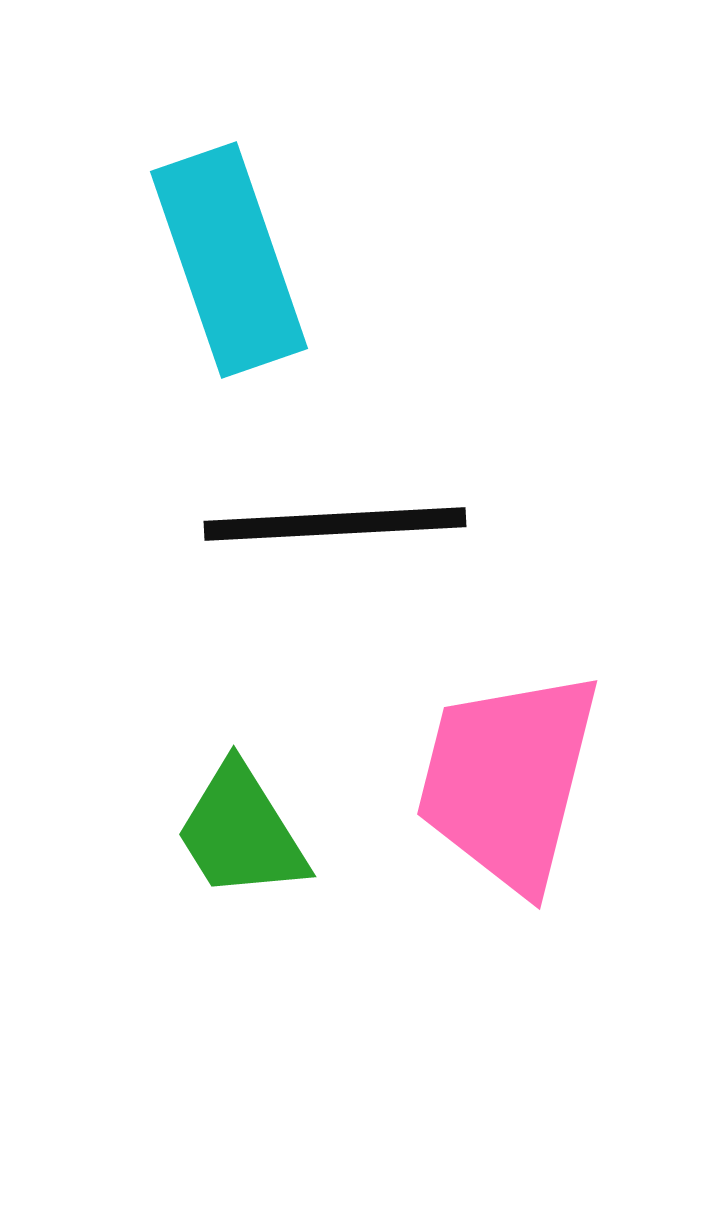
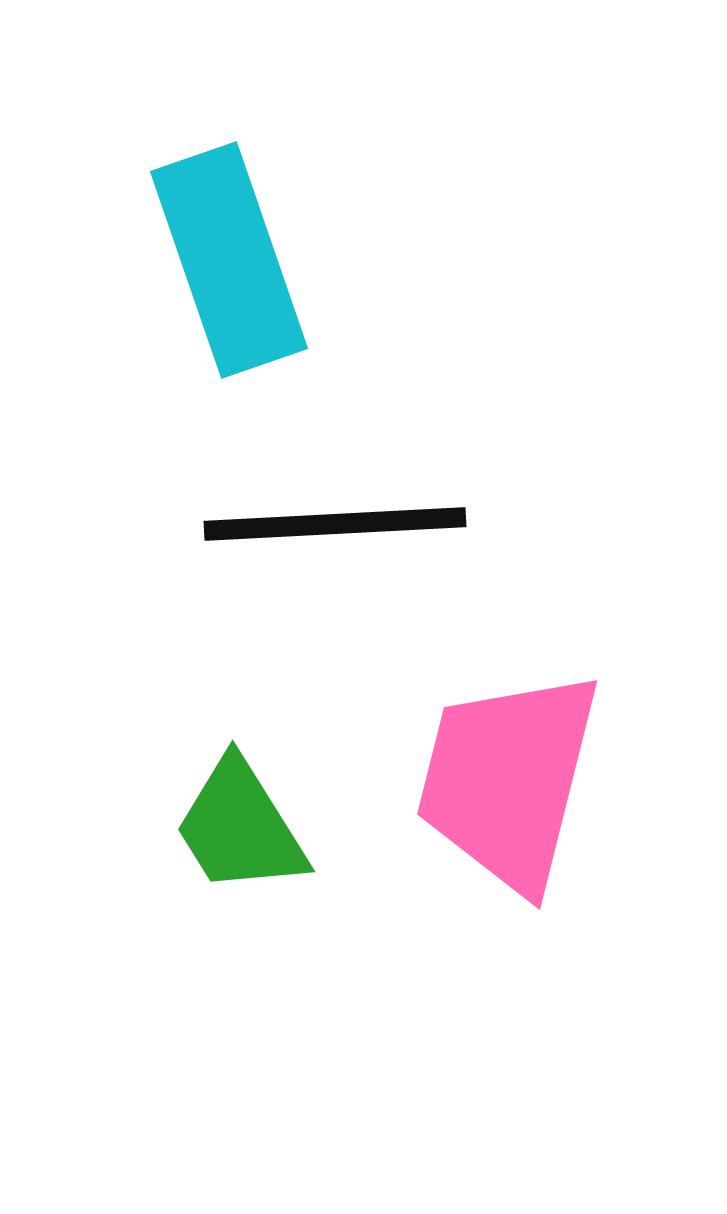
green trapezoid: moved 1 px left, 5 px up
